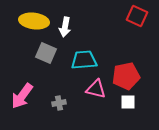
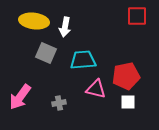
red square: rotated 25 degrees counterclockwise
cyan trapezoid: moved 1 px left
pink arrow: moved 2 px left, 1 px down
